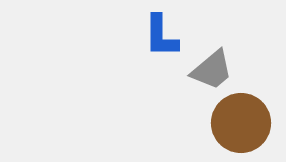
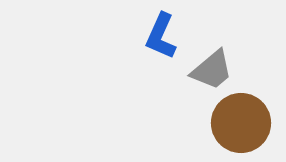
blue L-shape: rotated 24 degrees clockwise
